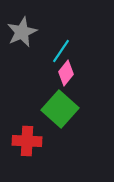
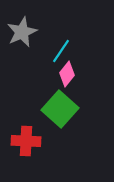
pink diamond: moved 1 px right, 1 px down
red cross: moved 1 px left
